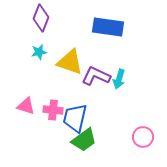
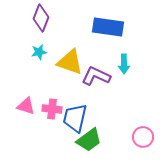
cyan arrow: moved 5 px right, 15 px up; rotated 18 degrees counterclockwise
pink cross: moved 1 px left, 1 px up
green trapezoid: moved 5 px right
